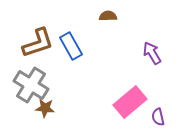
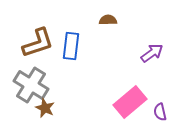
brown semicircle: moved 4 px down
blue rectangle: rotated 36 degrees clockwise
purple arrow: rotated 85 degrees clockwise
brown star: rotated 18 degrees clockwise
purple semicircle: moved 2 px right, 5 px up
